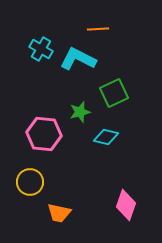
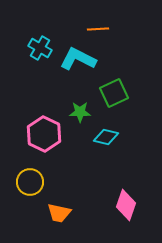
cyan cross: moved 1 px left, 1 px up
green star: rotated 15 degrees clockwise
pink hexagon: rotated 20 degrees clockwise
